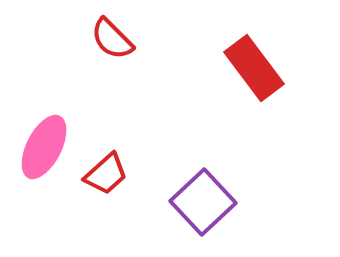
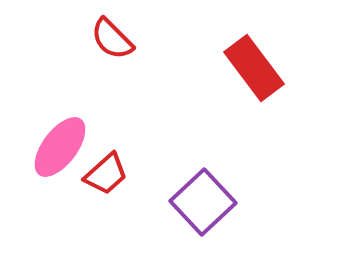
pink ellipse: moved 16 px right; rotated 10 degrees clockwise
